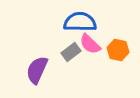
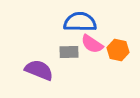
pink semicircle: moved 2 px right; rotated 10 degrees counterclockwise
gray rectangle: moved 2 px left; rotated 36 degrees clockwise
purple semicircle: moved 2 px right; rotated 88 degrees clockwise
